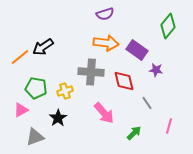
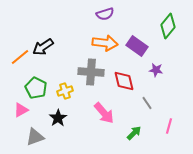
orange arrow: moved 1 px left
purple rectangle: moved 4 px up
green pentagon: rotated 15 degrees clockwise
